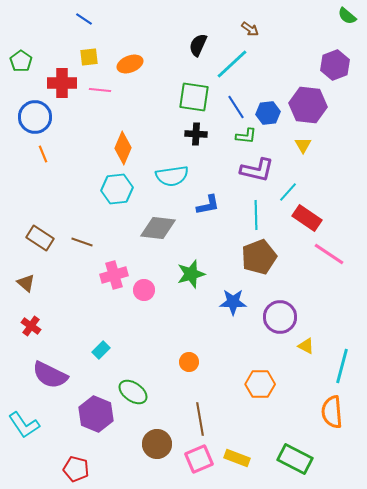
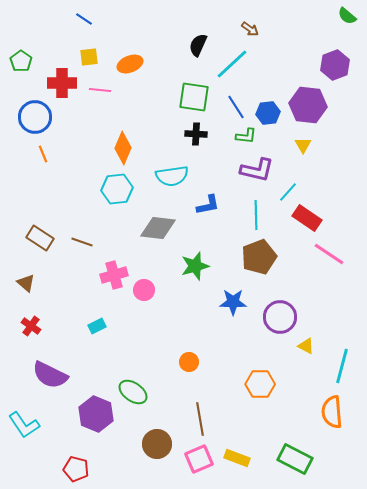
green star at (191, 274): moved 4 px right, 8 px up
cyan rectangle at (101, 350): moved 4 px left, 24 px up; rotated 18 degrees clockwise
